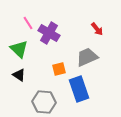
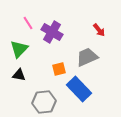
red arrow: moved 2 px right, 1 px down
purple cross: moved 3 px right, 1 px up
green triangle: rotated 30 degrees clockwise
black triangle: rotated 24 degrees counterclockwise
blue rectangle: rotated 25 degrees counterclockwise
gray hexagon: rotated 10 degrees counterclockwise
